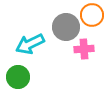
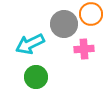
orange circle: moved 1 px left, 1 px up
gray circle: moved 2 px left, 3 px up
green circle: moved 18 px right
